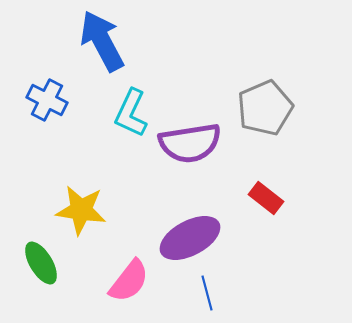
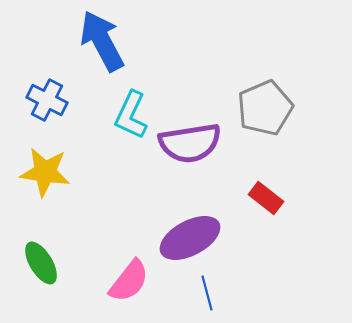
cyan L-shape: moved 2 px down
yellow star: moved 36 px left, 38 px up
